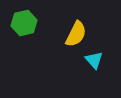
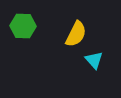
green hexagon: moved 1 px left, 3 px down; rotated 15 degrees clockwise
